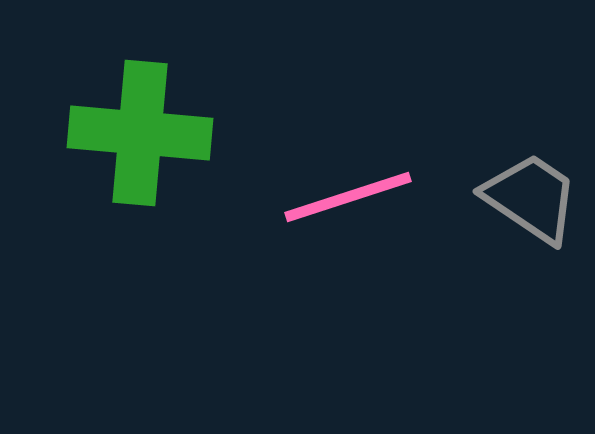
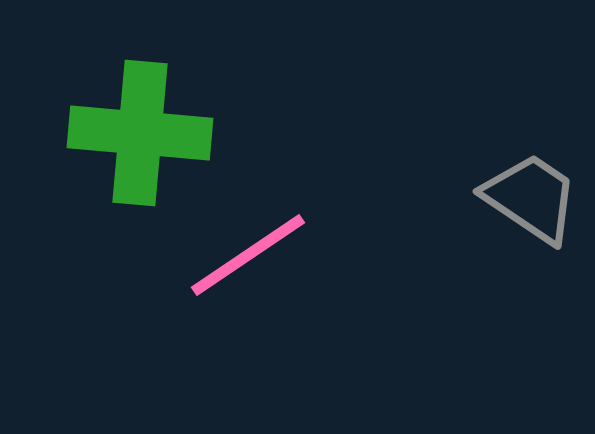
pink line: moved 100 px left, 58 px down; rotated 16 degrees counterclockwise
